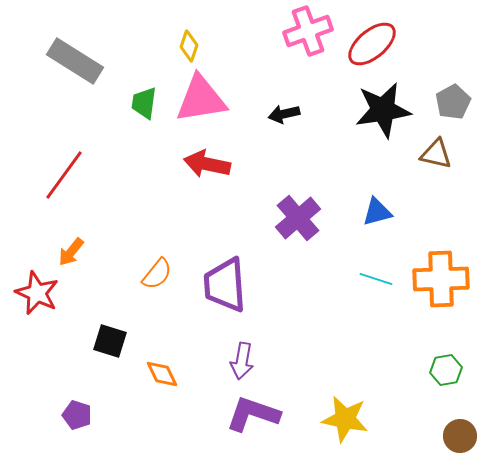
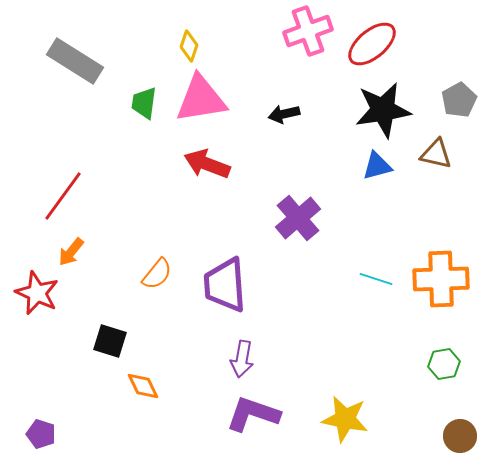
gray pentagon: moved 6 px right, 2 px up
red arrow: rotated 9 degrees clockwise
red line: moved 1 px left, 21 px down
blue triangle: moved 46 px up
purple arrow: moved 2 px up
green hexagon: moved 2 px left, 6 px up
orange diamond: moved 19 px left, 12 px down
purple pentagon: moved 36 px left, 19 px down
